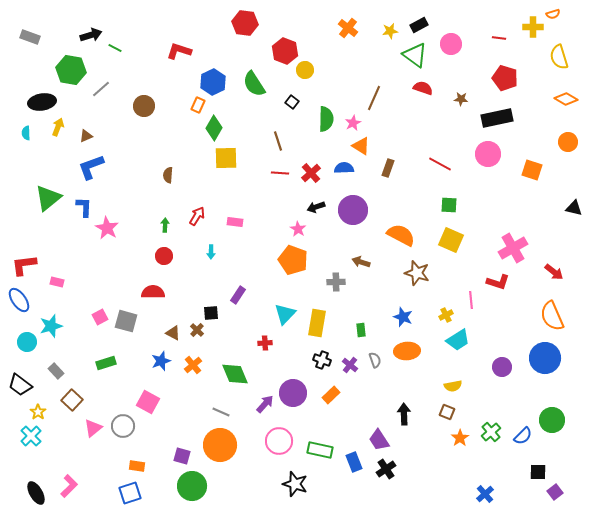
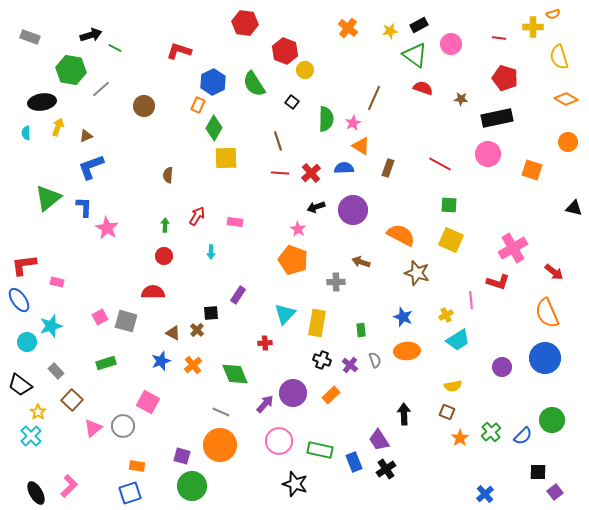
orange semicircle at (552, 316): moved 5 px left, 3 px up
